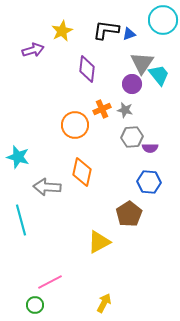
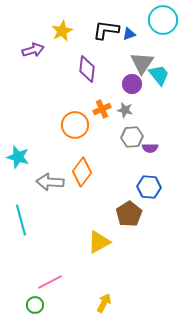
orange diamond: rotated 24 degrees clockwise
blue hexagon: moved 5 px down
gray arrow: moved 3 px right, 5 px up
